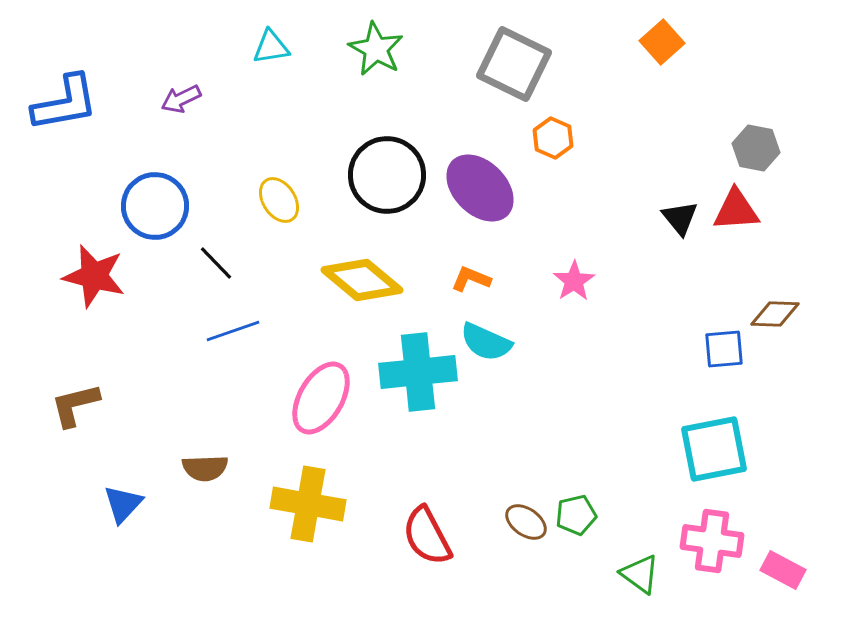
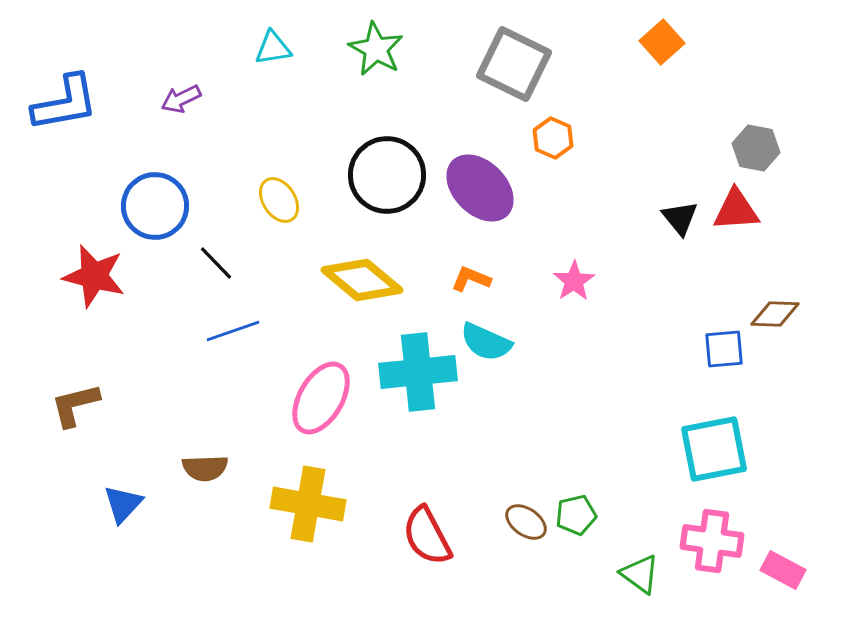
cyan triangle: moved 2 px right, 1 px down
